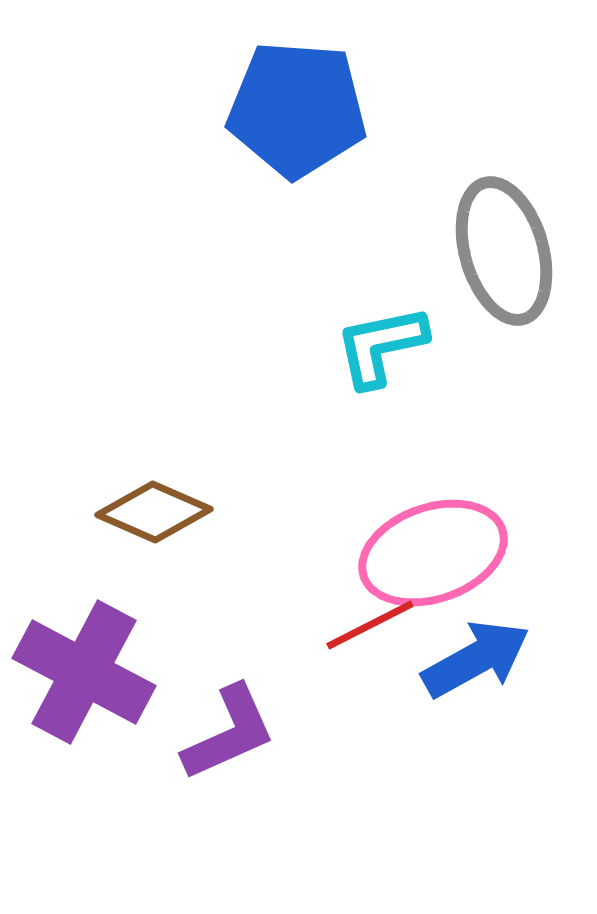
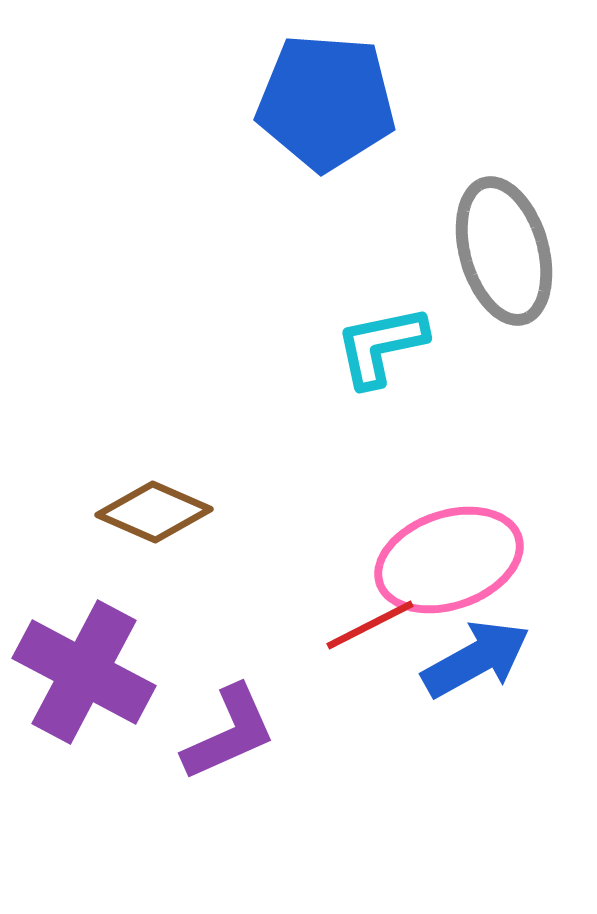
blue pentagon: moved 29 px right, 7 px up
pink ellipse: moved 16 px right, 7 px down
